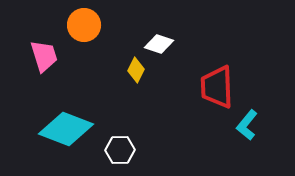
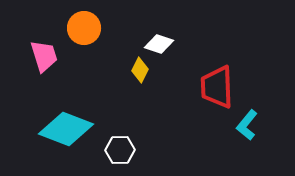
orange circle: moved 3 px down
yellow diamond: moved 4 px right
